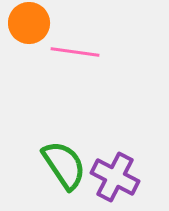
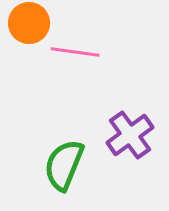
green semicircle: rotated 124 degrees counterclockwise
purple cross: moved 15 px right, 42 px up; rotated 27 degrees clockwise
